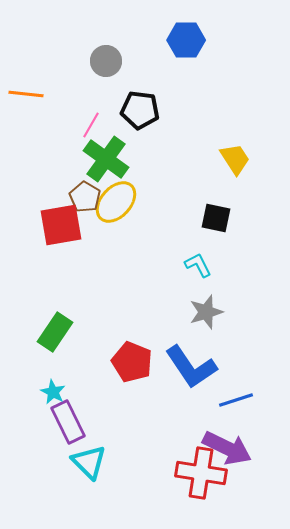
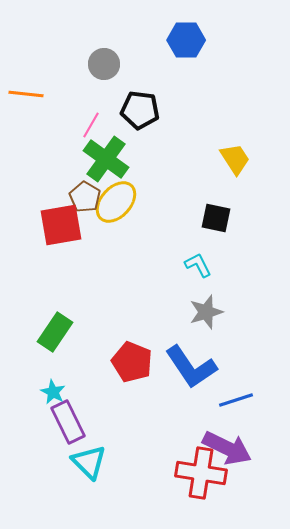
gray circle: moved 2 px left, 3 px down
